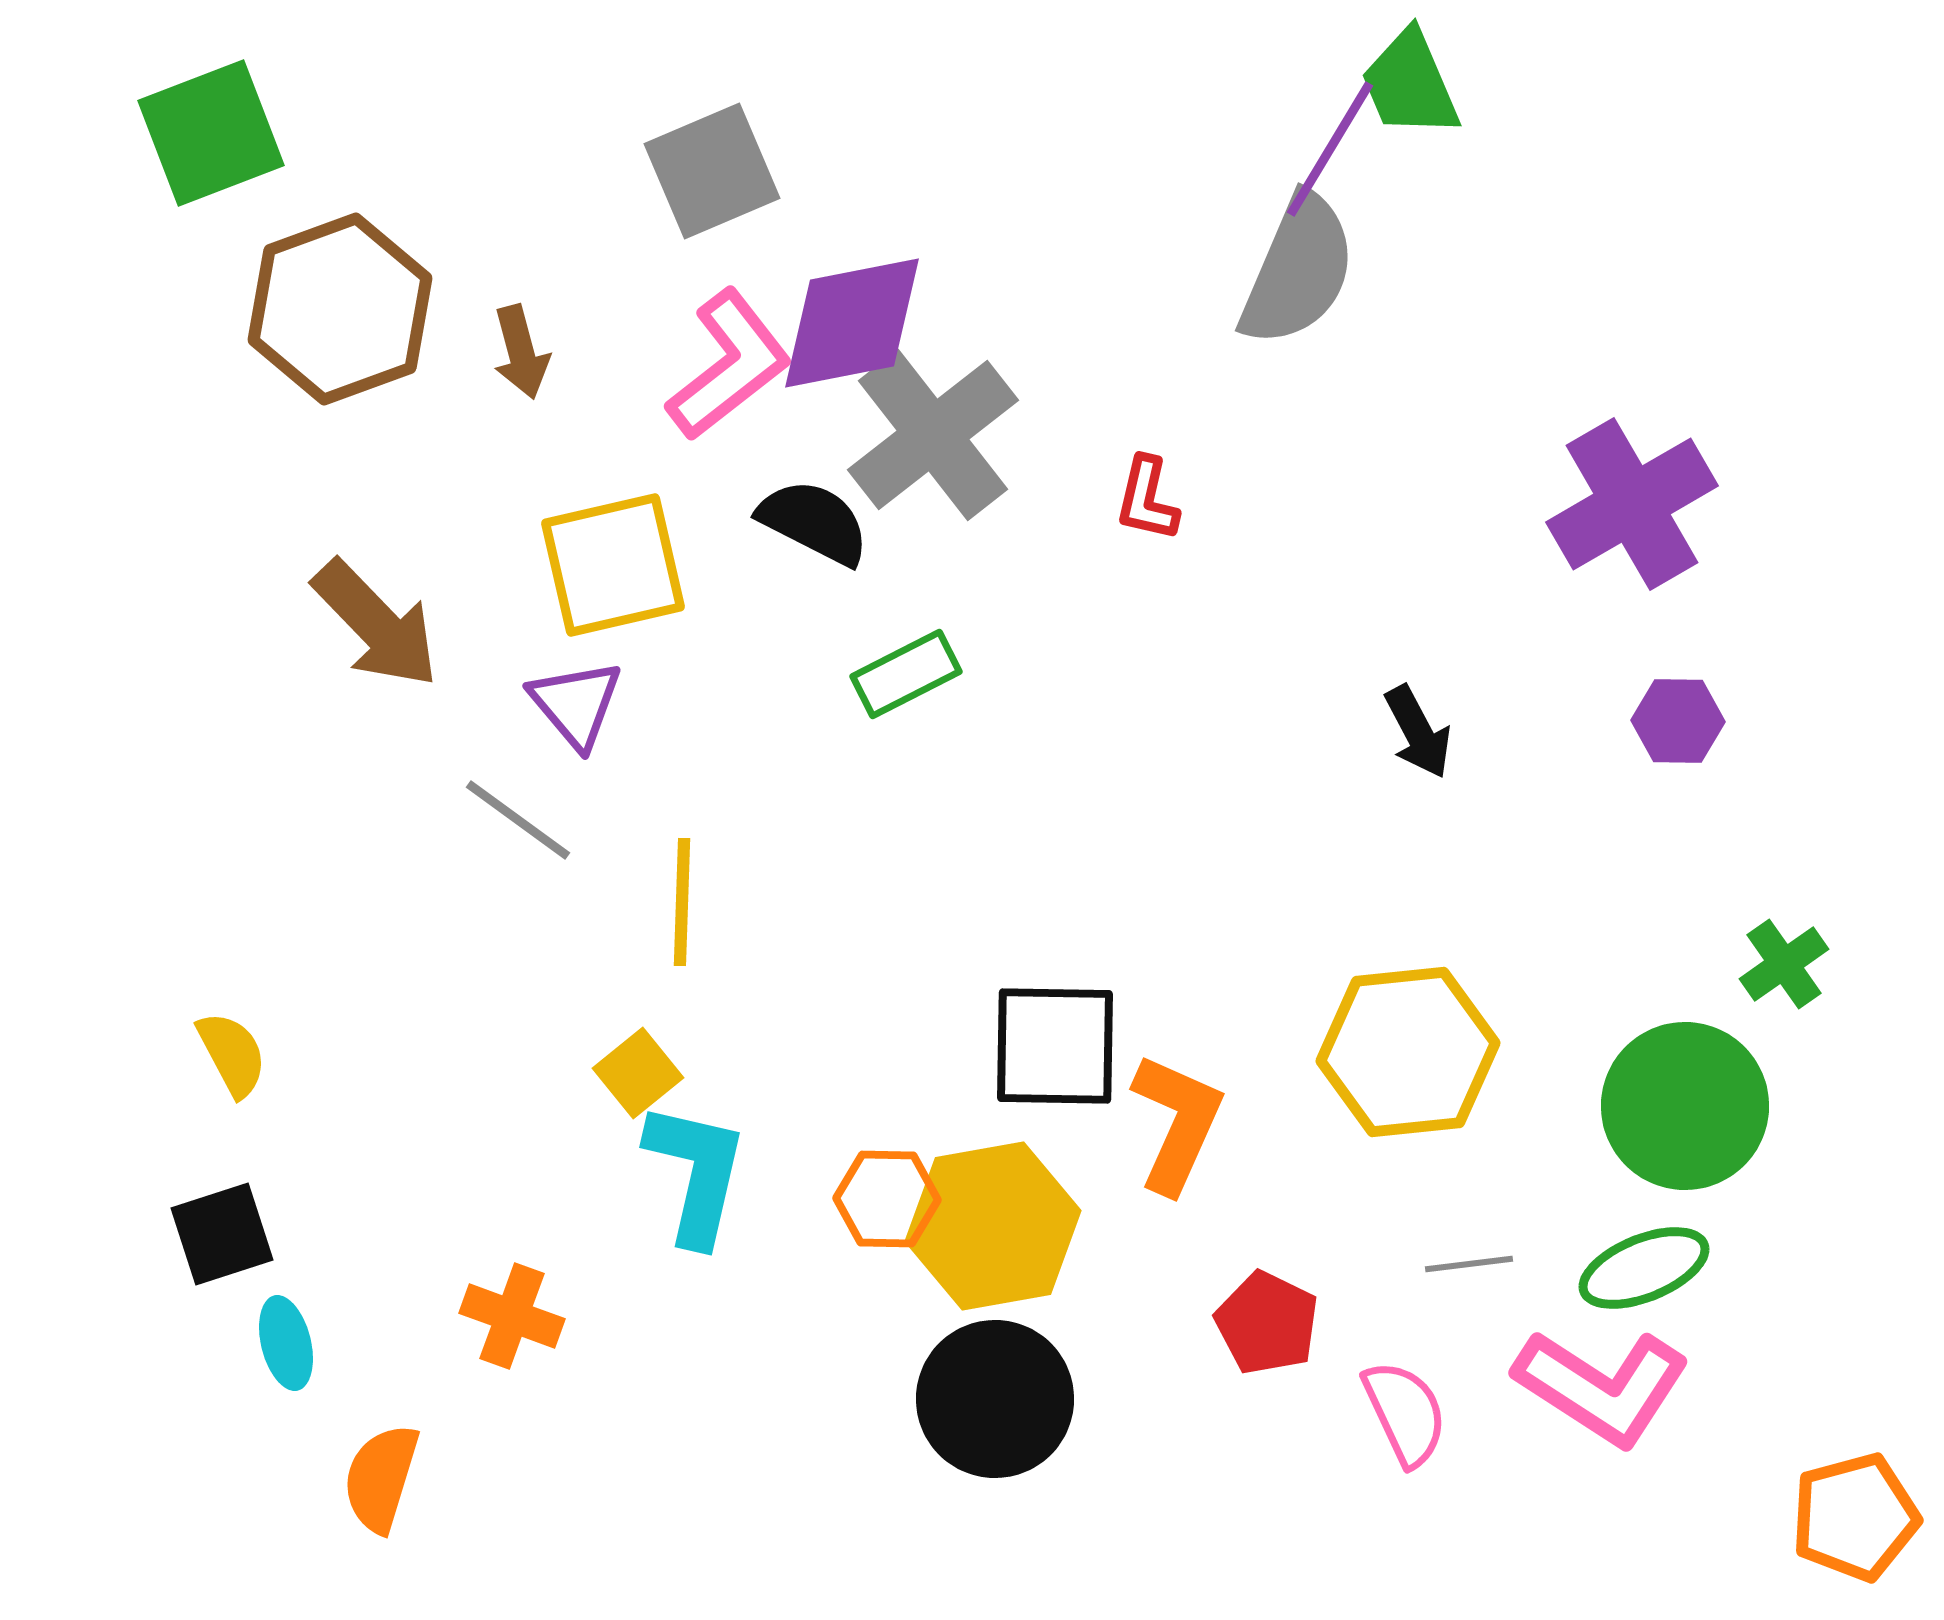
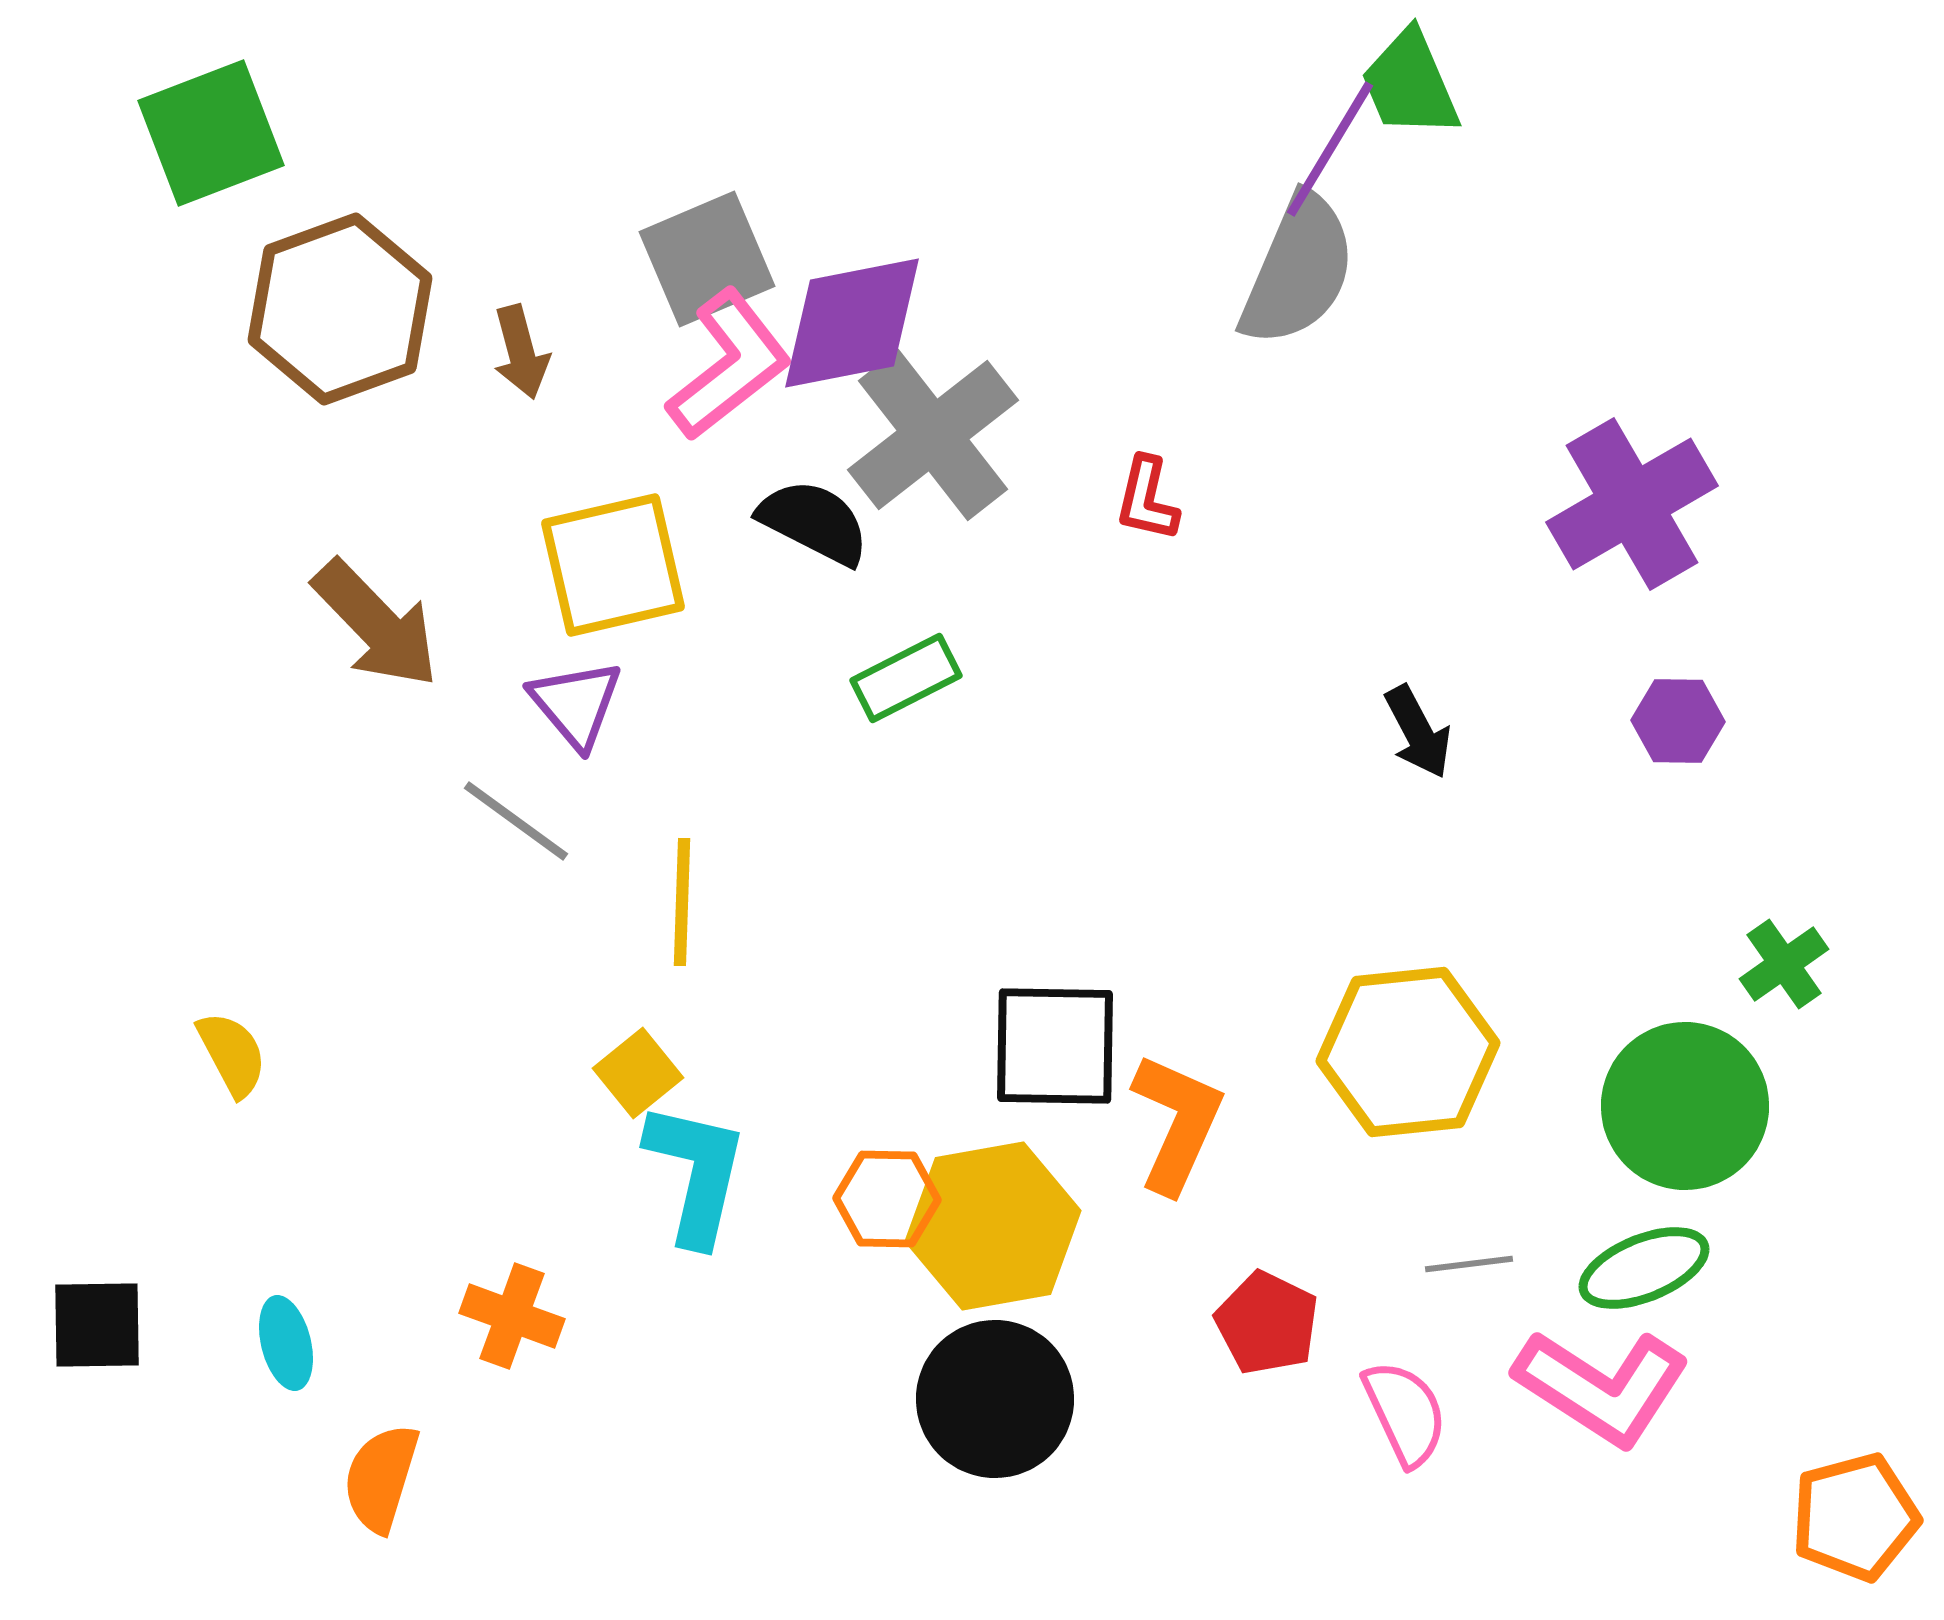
gray square at (712, 171): moved 5 px left, 88 px down
green rectangle at (906, 674): moved 4 px down
gray line at (518, 820): moved 2 px left, 1 px down
black square at (222, 1234): moved 125 px left, 91 px down; rotated 17 degrees clockwise
